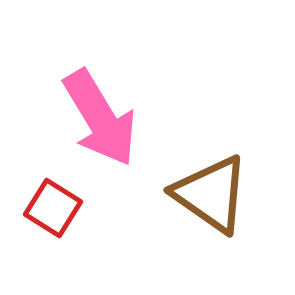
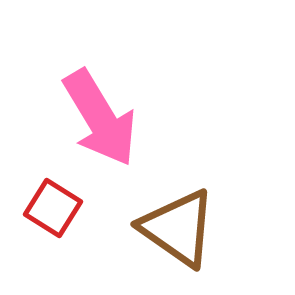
brown triangle: moved 33 px left, 34 px down
